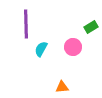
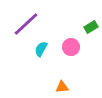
purple line: rotated 48 degrees clockwise
pink circle: moved 2 px left
